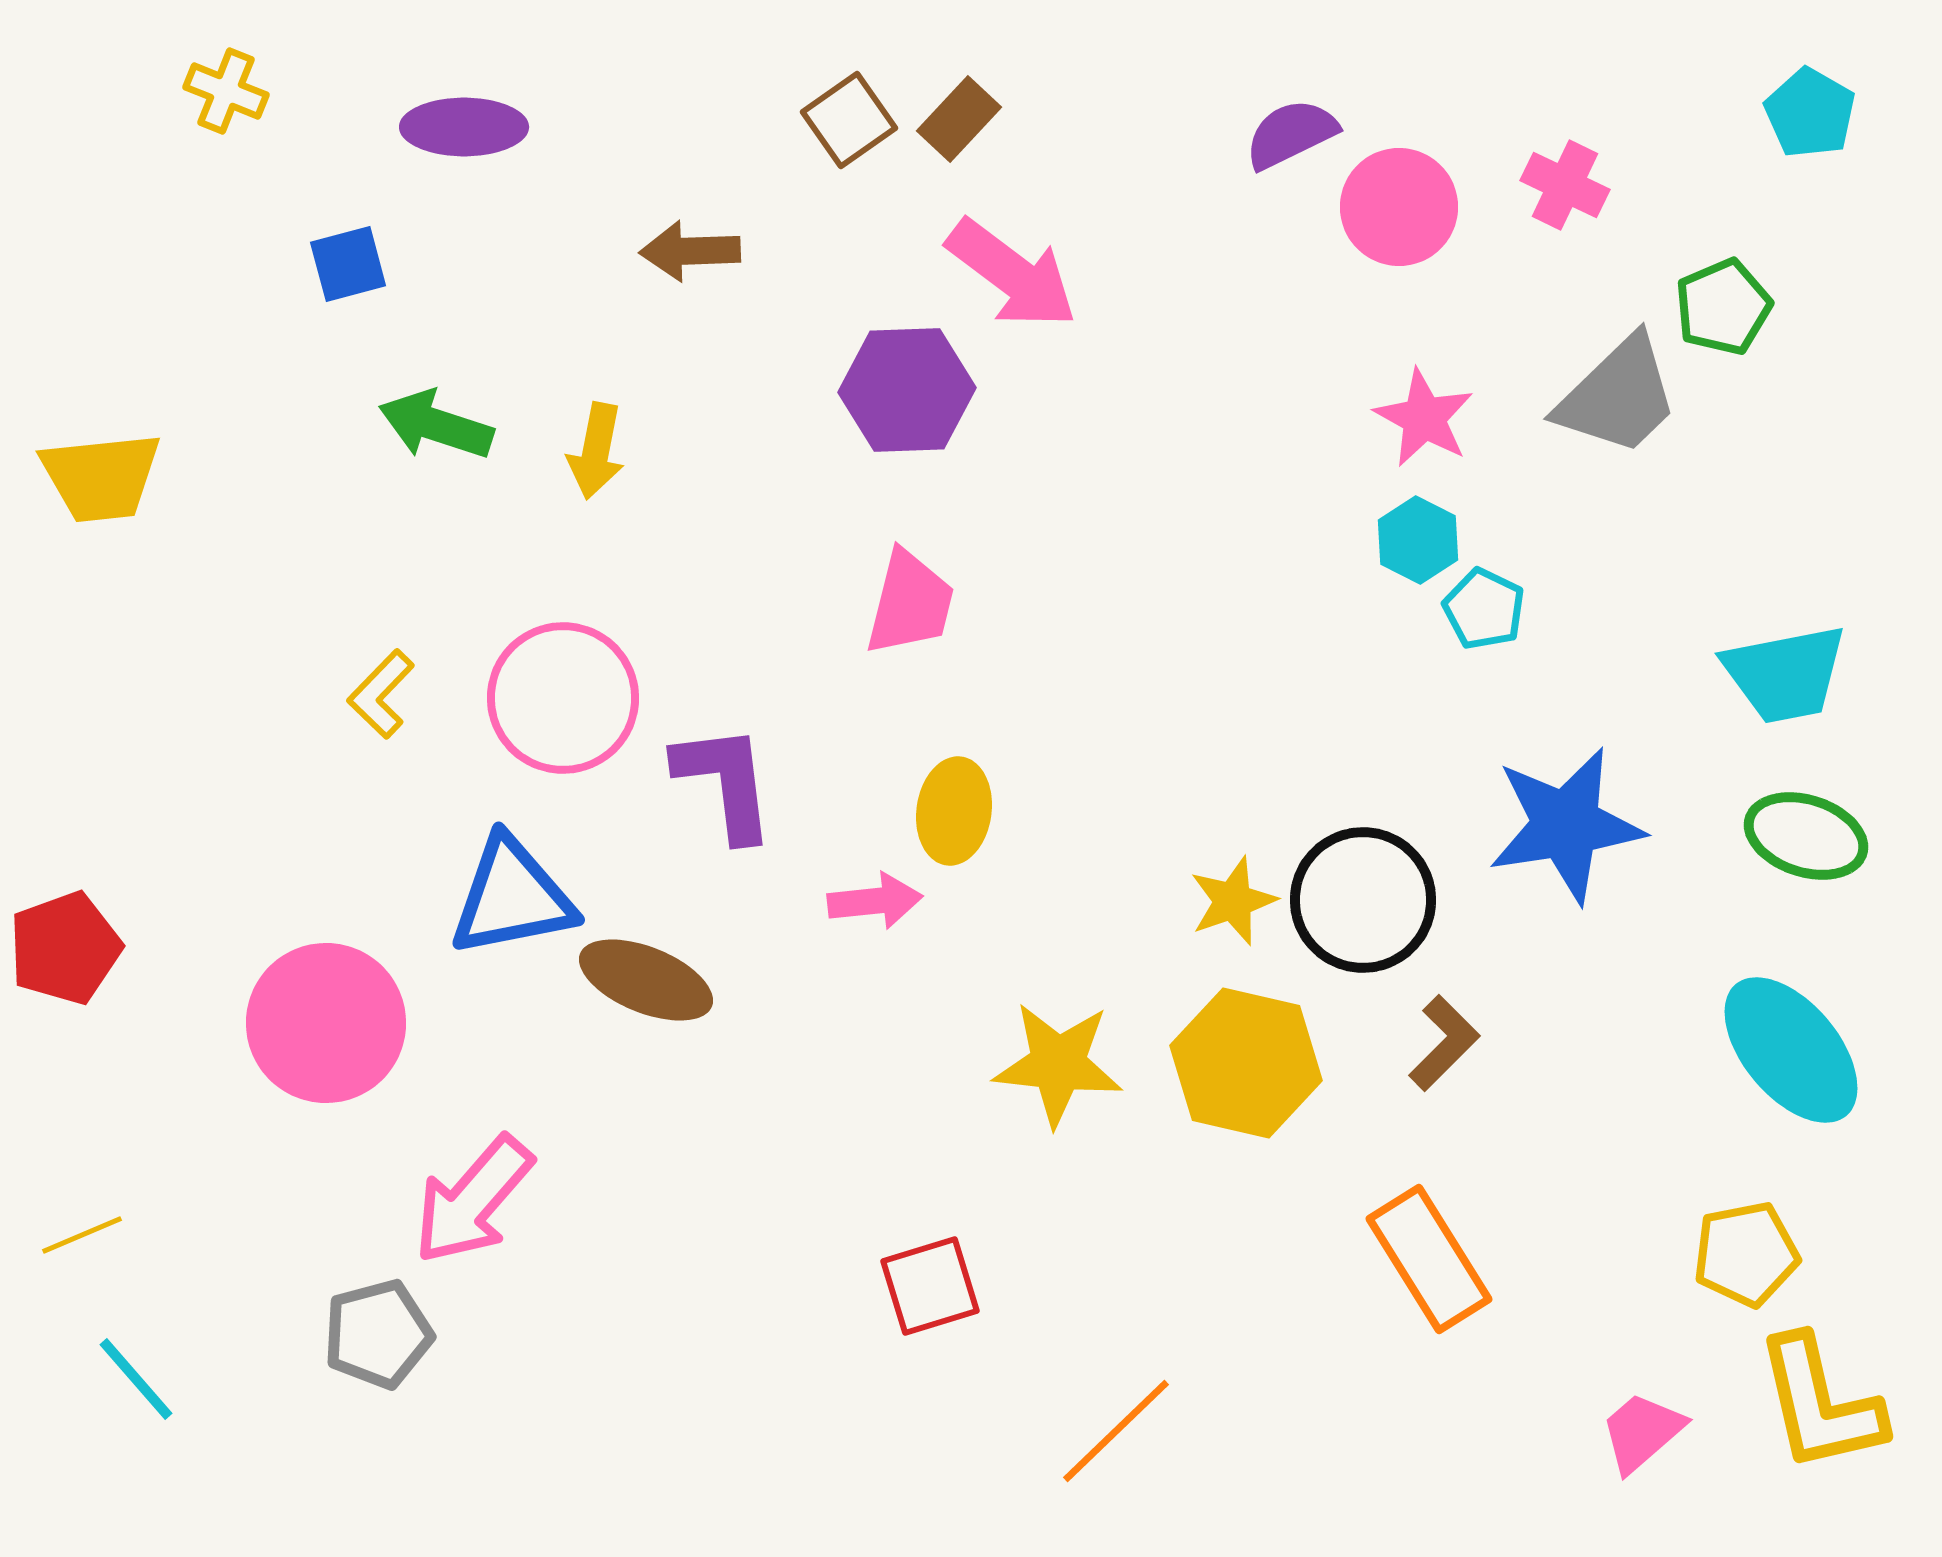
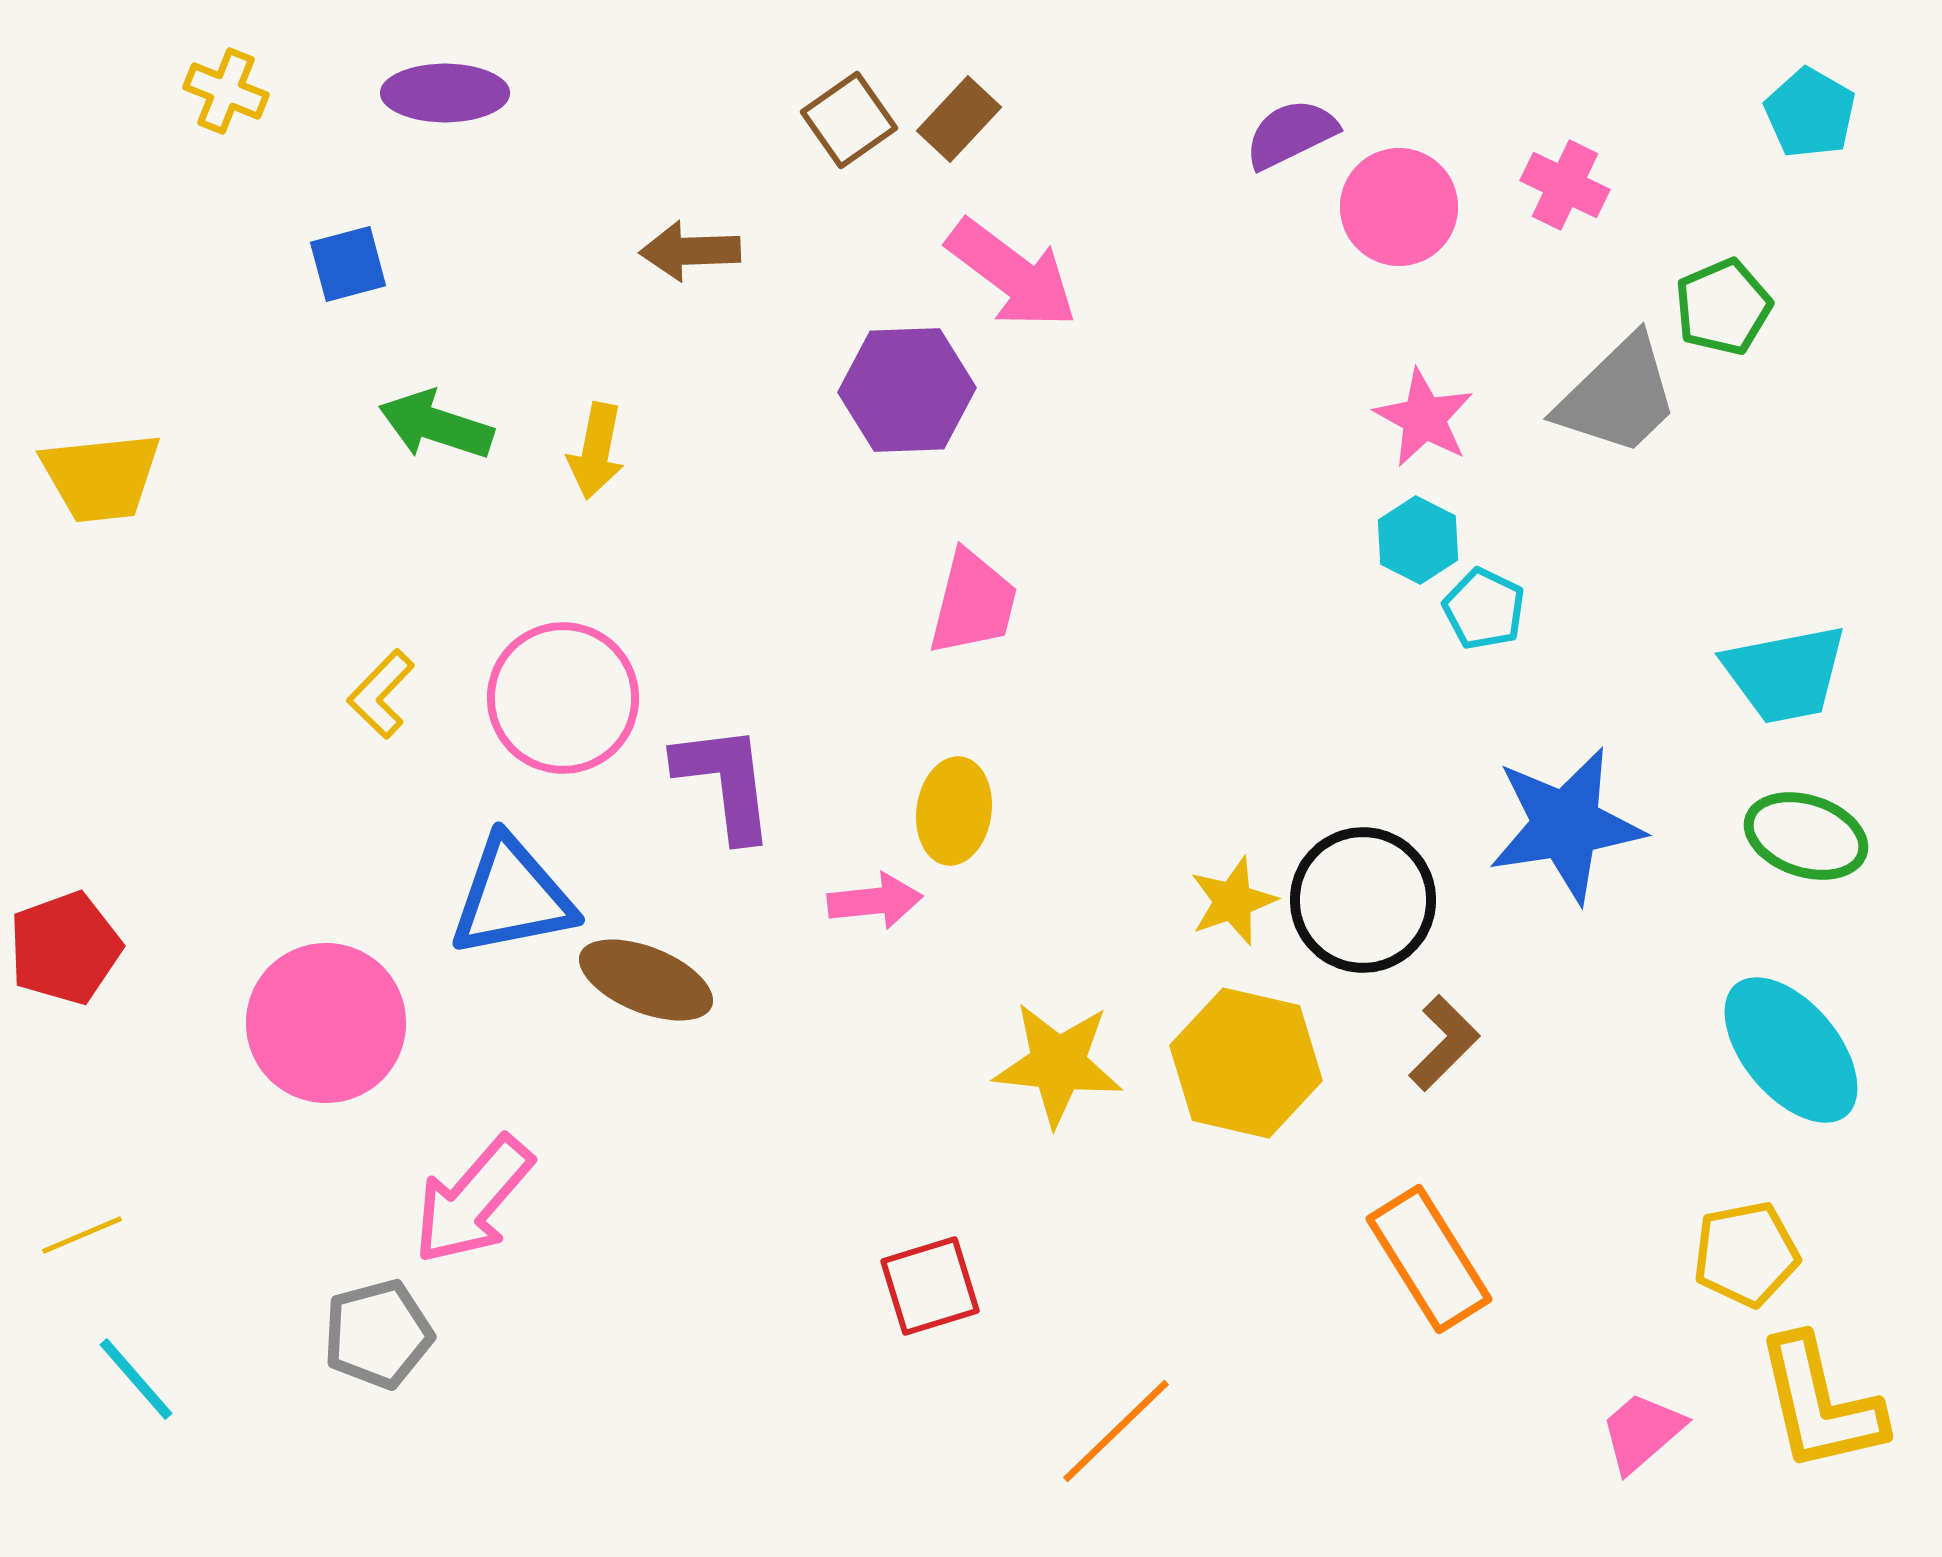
purple ellipse at (464, 127): moved 19 px left, 34 px up
pink trapezoid at (910, 603): moved 63 px right
